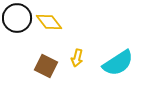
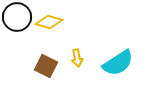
black circle: moved 1 px up
yellow diamond: rotated 36 degrees counterclockwise
yellow arrow: rotated 24 degrees counterclockwise
